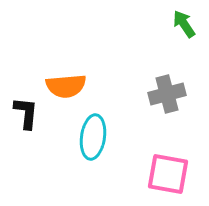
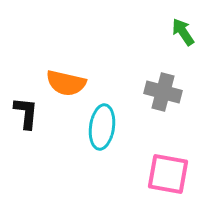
green arrow: moved 1 px left, 8 px down
orange semicircle: moved 3 px up; rotated 18 degrees clockwise
gray cross: moved 4 px left, 2 px up; rotated 30 degrees clockwise
cyan ellipse: moved 9 px right, 10 px up
